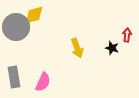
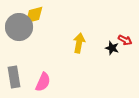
gray circle: moved 3 px right
red arrow: moved 2 px left, 5 px down; rotated 112 degrees clockwise
yellow arrow: moved 2 px right, 5 px up; rotated 150 degrees counterclockwise
